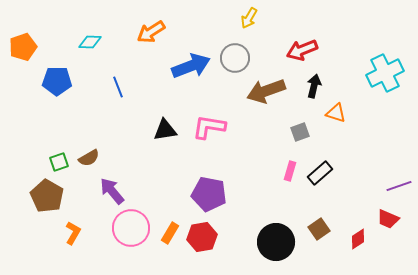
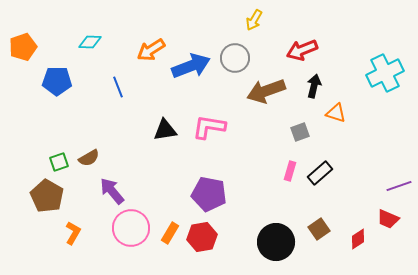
yellow arrow: moved 5 px right, 2 px down
orange arrow: moved 18 px down
